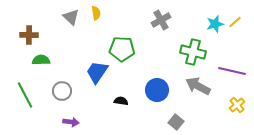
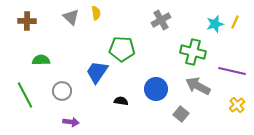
yellow line: rotated 24 degrees counterclockwise
brown cross: moved 2 px left, 14 px up
blue circle: moved 1 px left, 1 px up
gray square: moved 5 px right, 8 px up
